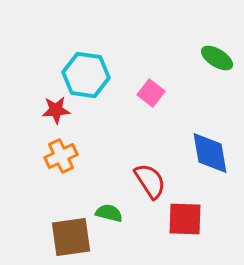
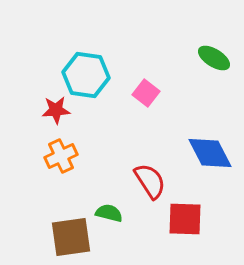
green ellipse: moved 3 px left
pink square: moved 5 px left
blue diamond: rotated 18 degrees counterclockwise
